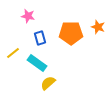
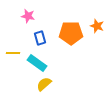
orange star: moved 1 px left, 1 px up
yellow line: rotated 40 degrees clockwise
yellow semicircle: moved 4 px left, 1 px down
